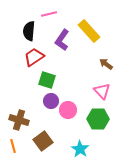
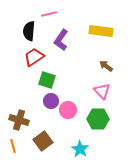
yellow rectangle: moved 12 px right; rotated 40 degrees counterclockwise
purple L-shape: moved 1 px left
brown arrow: moved 2 px down
